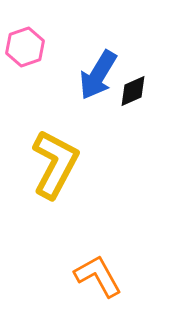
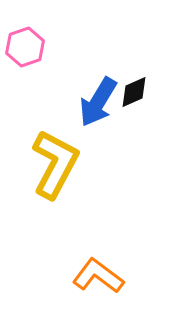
blue arrow: moved 27 px down
black diamond: moved 1 px right, 1 px down
orange L-shape: rotated 24 degrees counterclockwise
